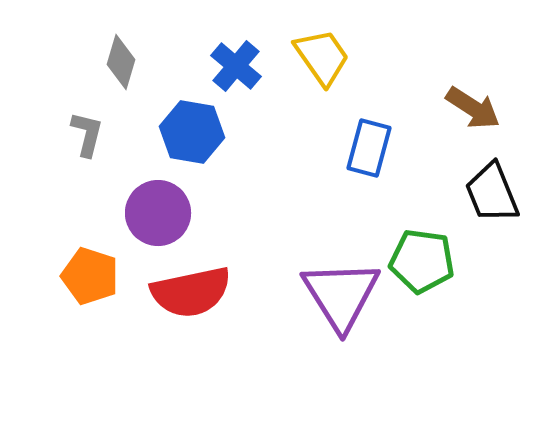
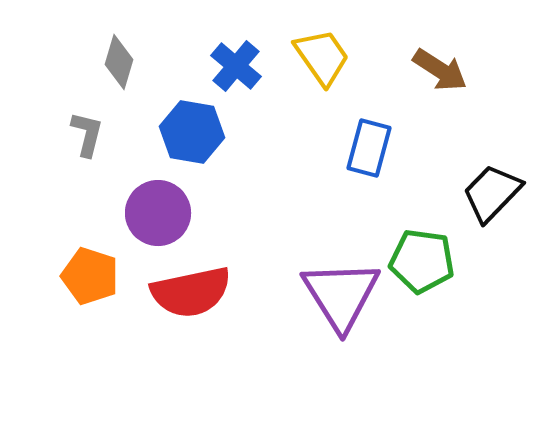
gray diamond: moved 2 px left
brown arrow: moved 33 px left, 38 px up
black trapezoid: rotated 66 degrees clockwise
